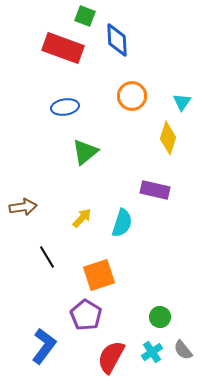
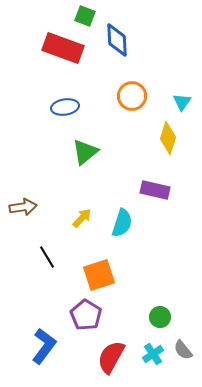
cyan cross: moved 1 px right, 2 px down
